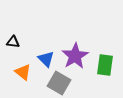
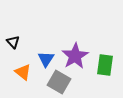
black triangle: rotated 40 degrees clockwise
blue triangle: rotated 18 degrees clockwise
gray square: moved 1 px up
